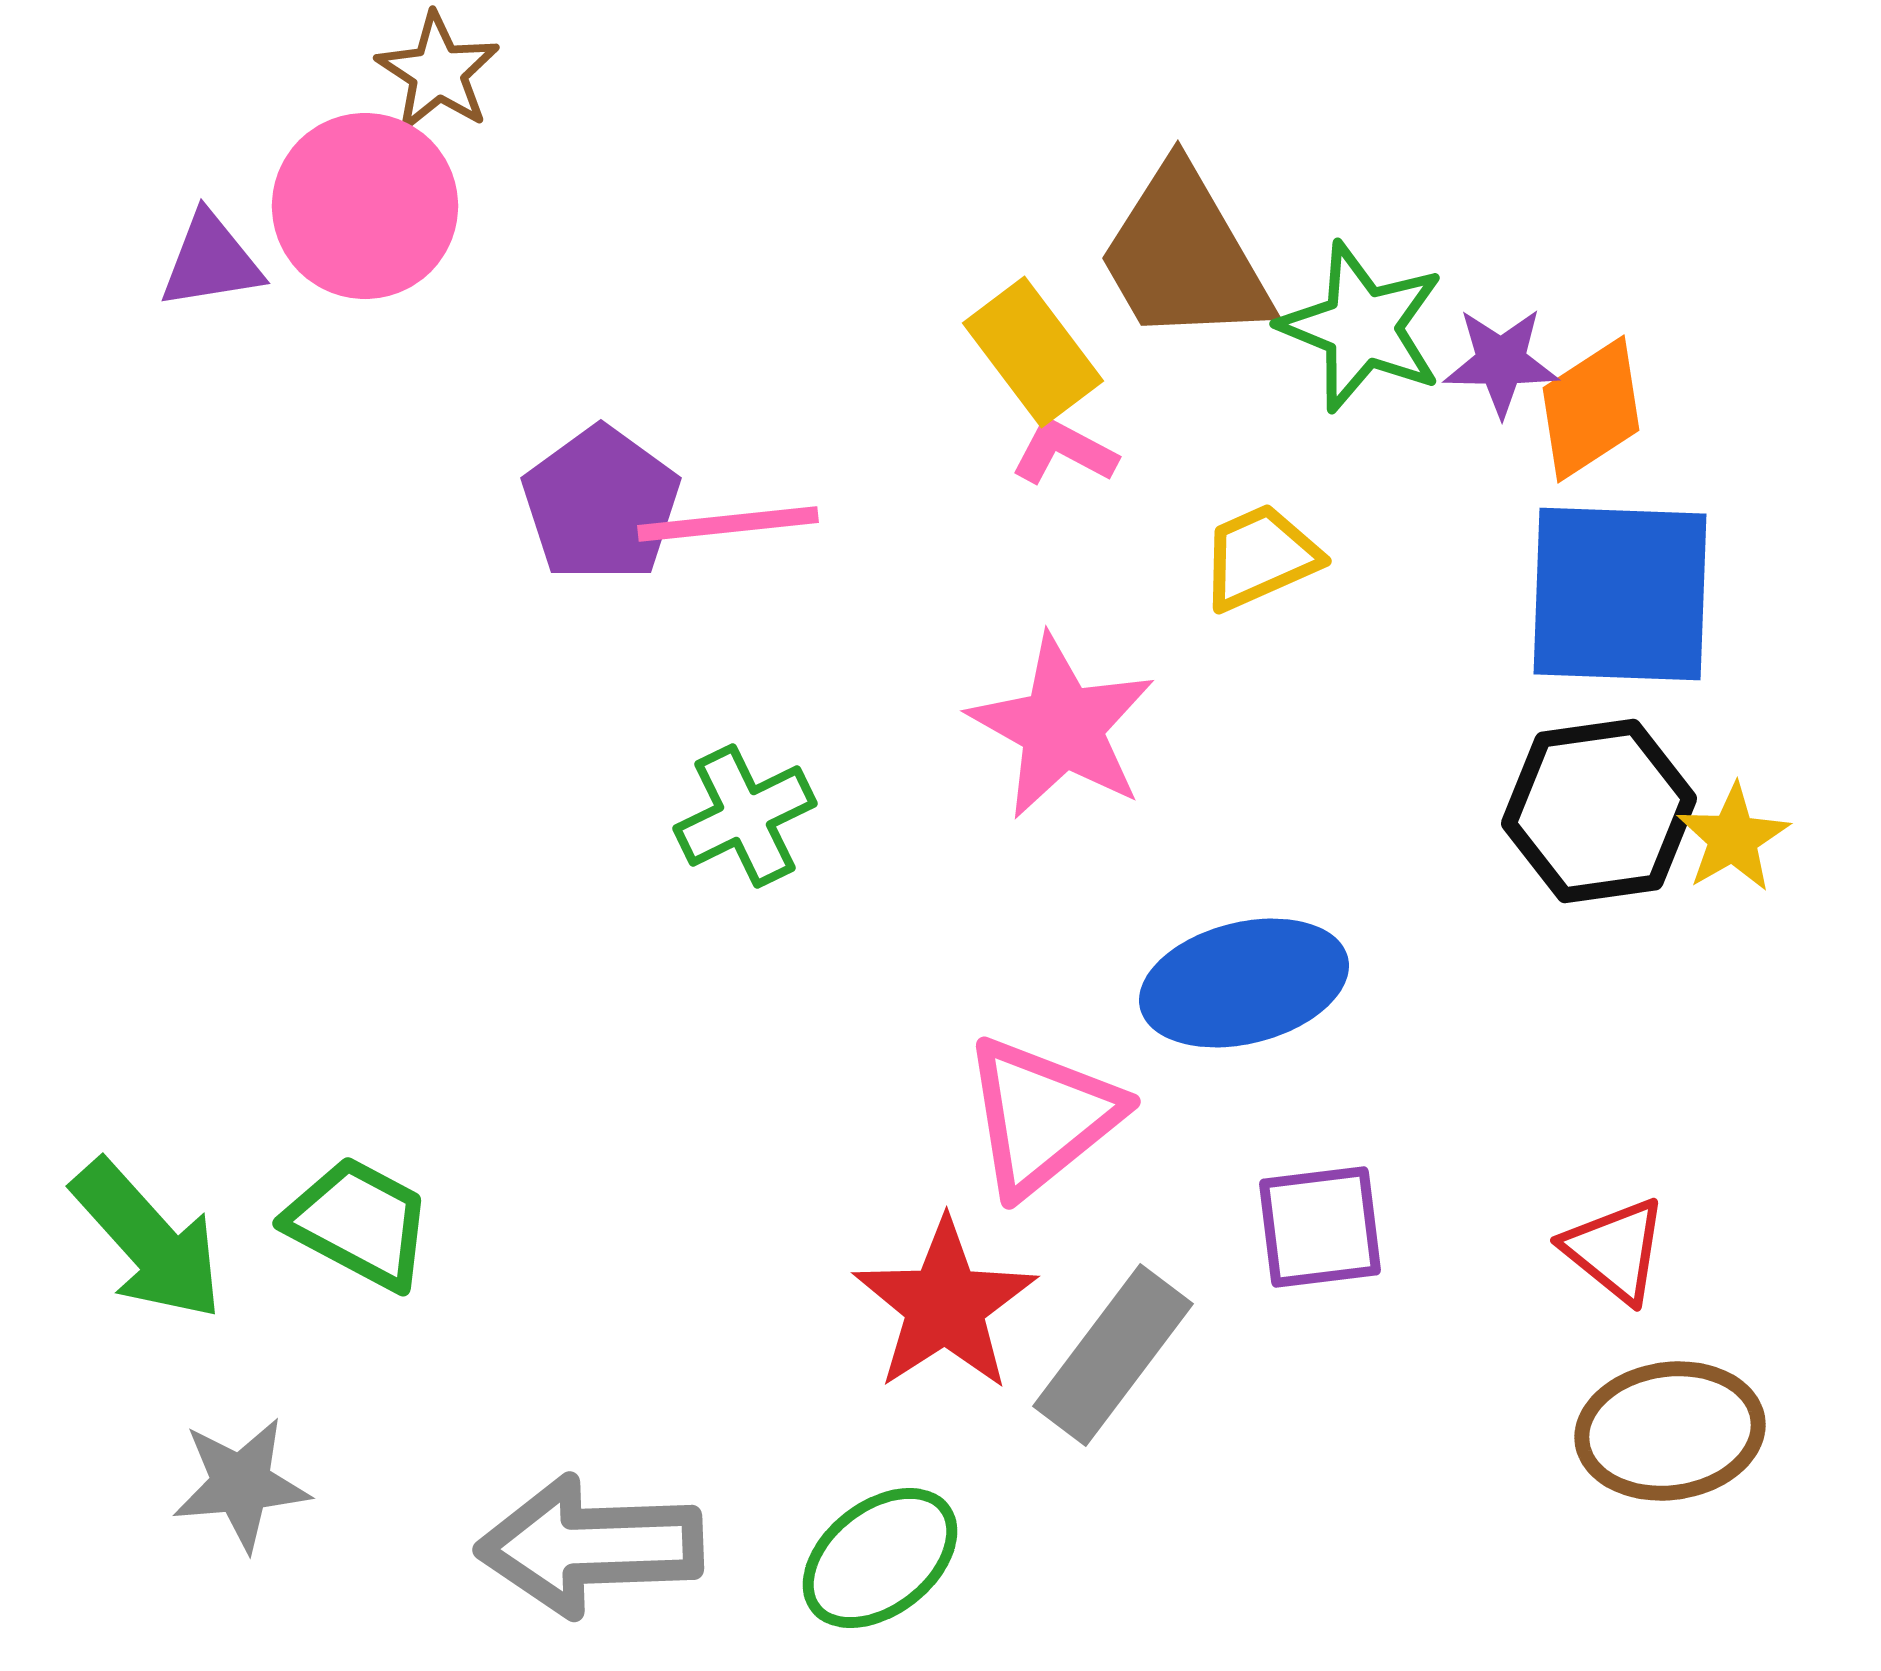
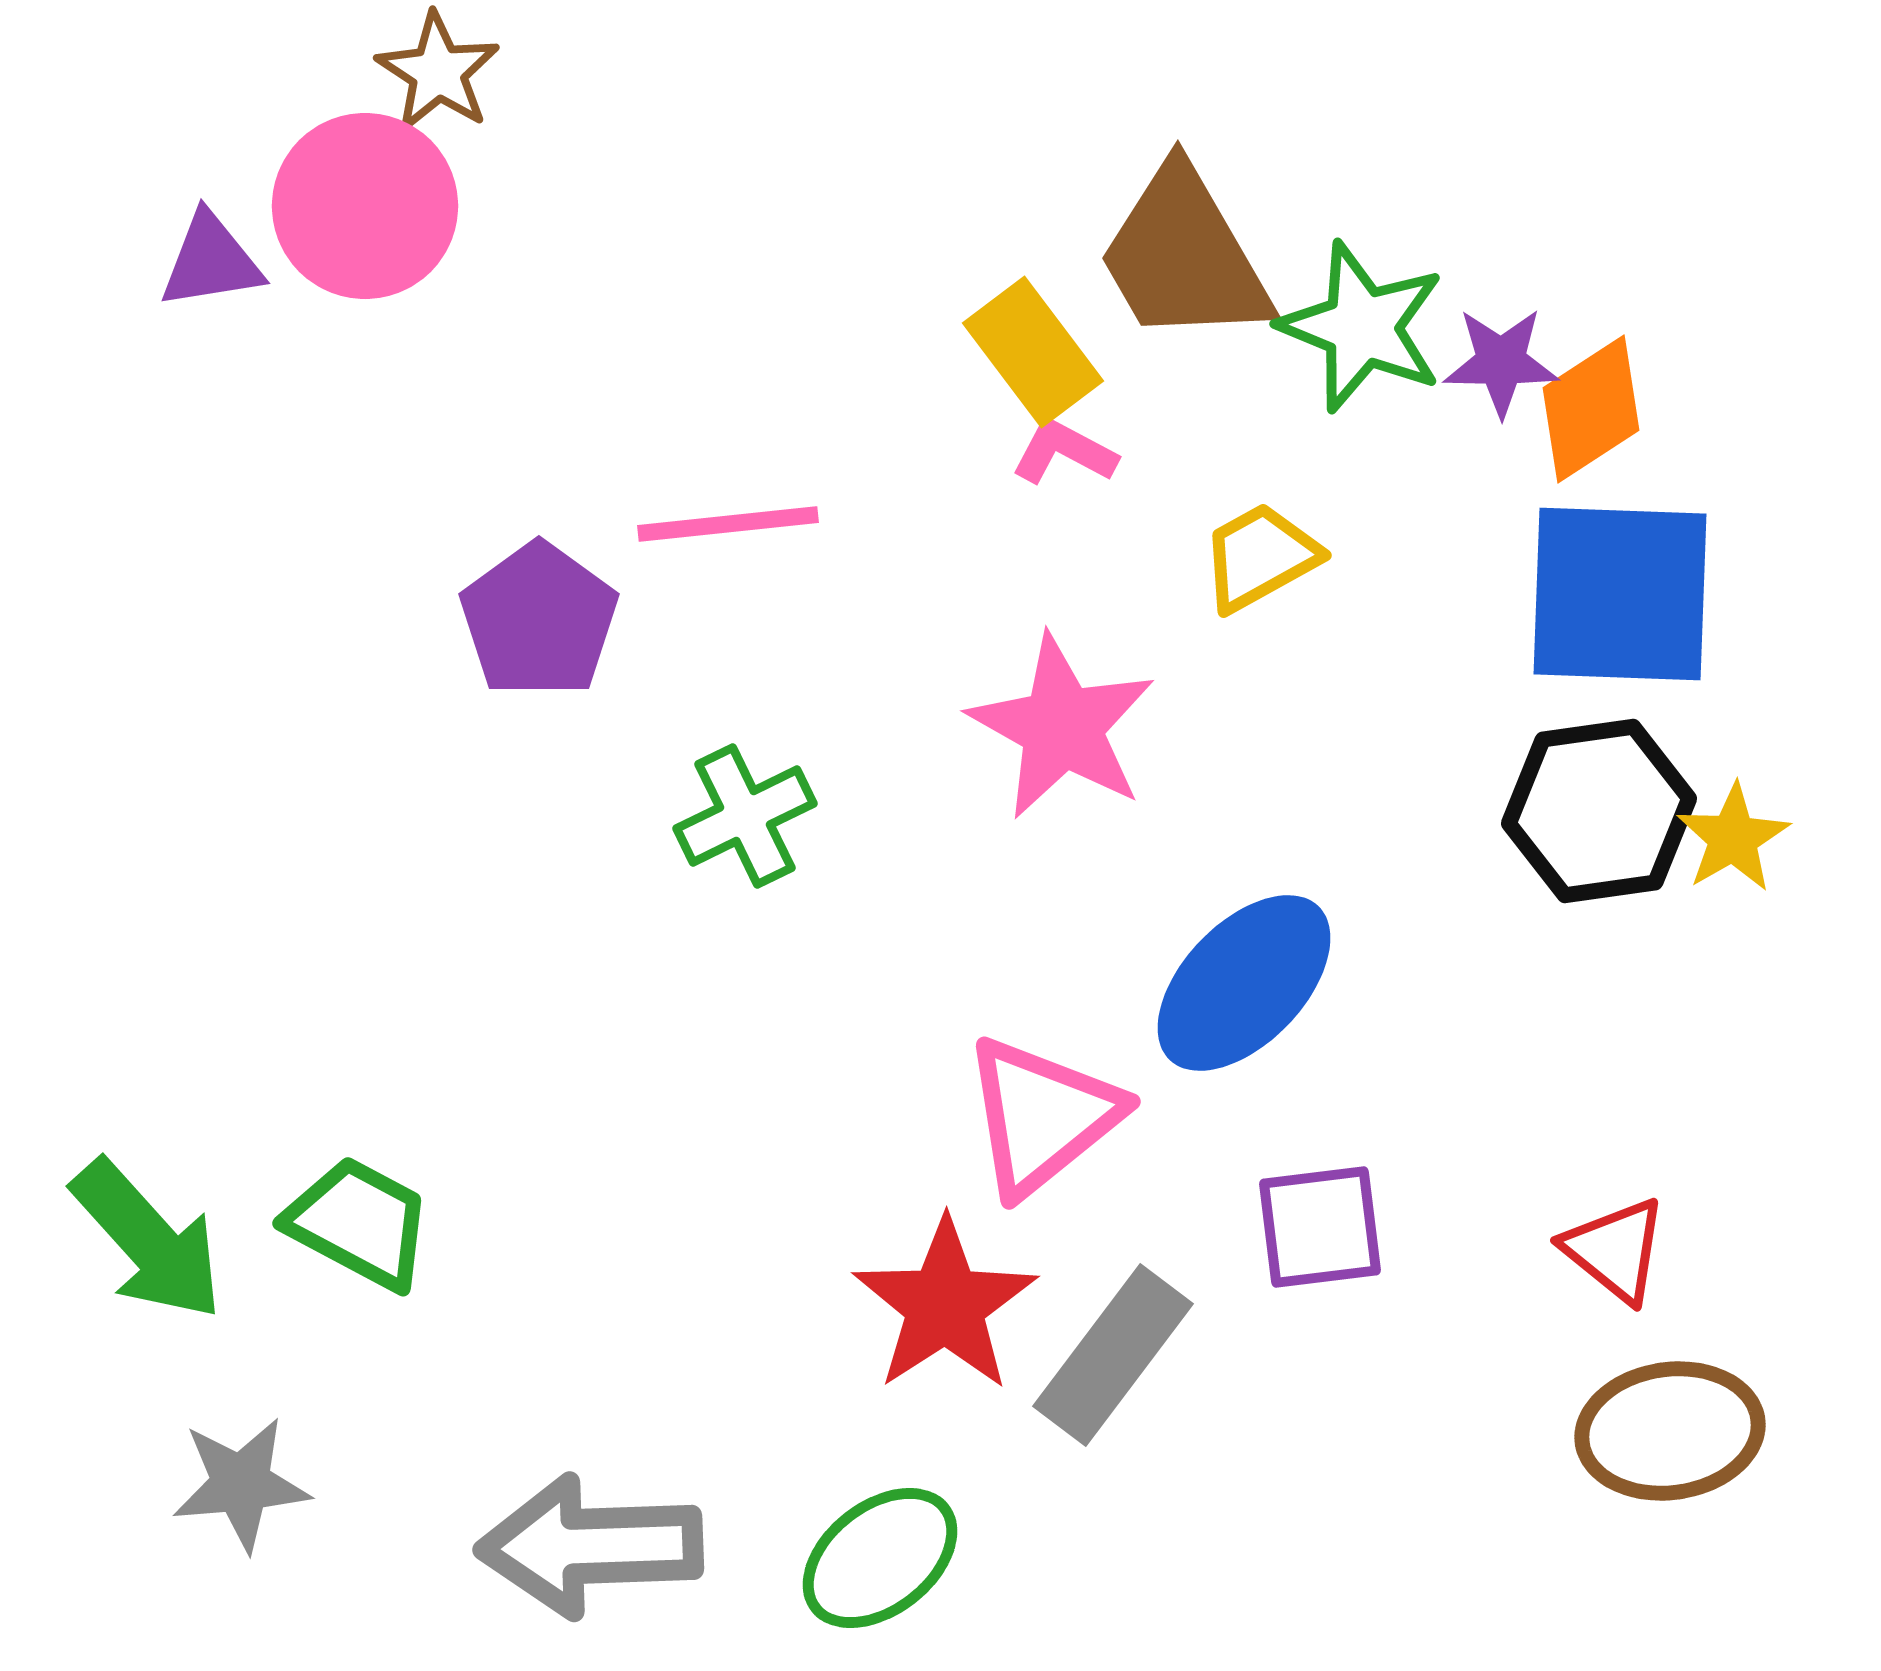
purple pentagon: moved 62 px left, 116 px down
yellow trapezoid: rotated 5 degrees counterclockwise
blue ellipse: rotated 32 degrees counterclockwise
